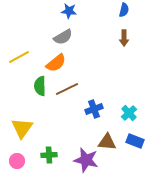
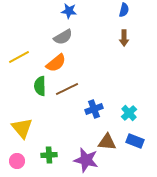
yellow triangle: rotated 15 degrees counterclockwise
